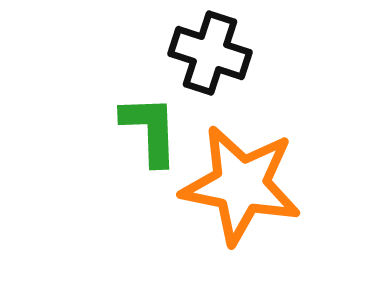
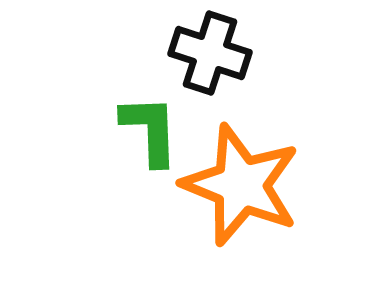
orange star: rotated 11 degrees clockwise
